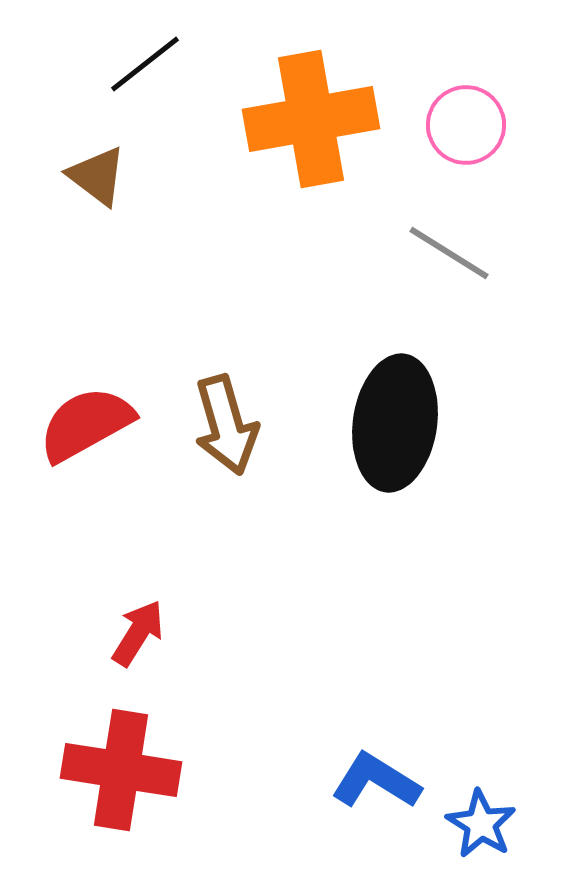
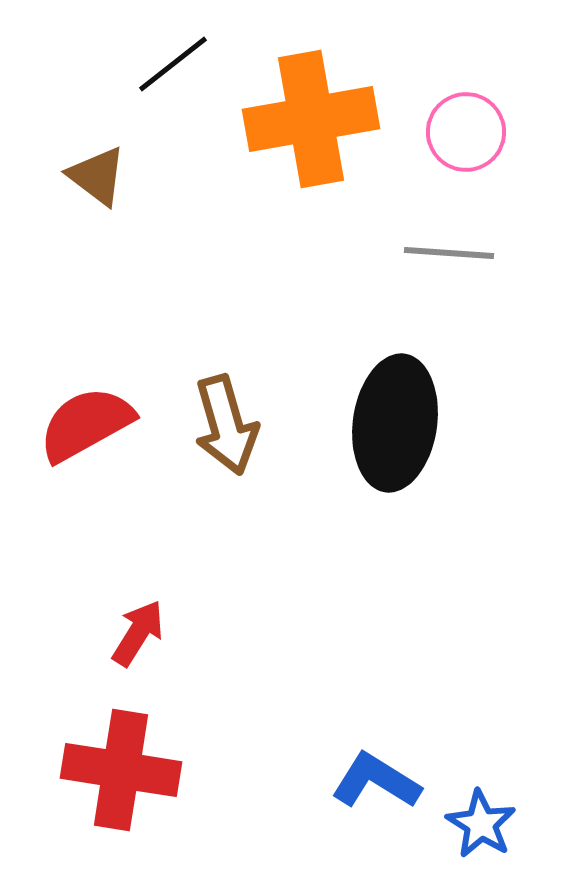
black line: moved 28 px right
pink circle: moved 7 px down
gray line: rotated 28 degrees counterclockwise
